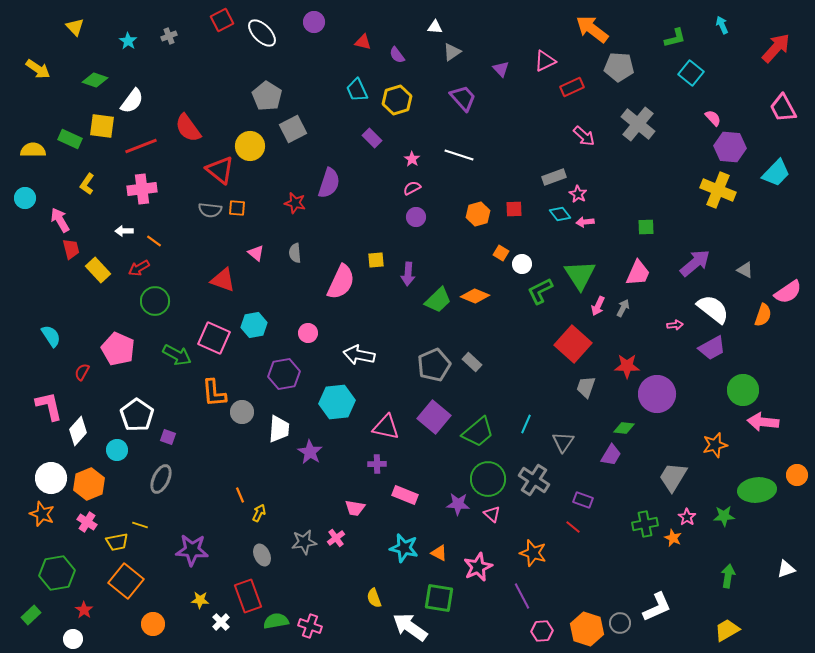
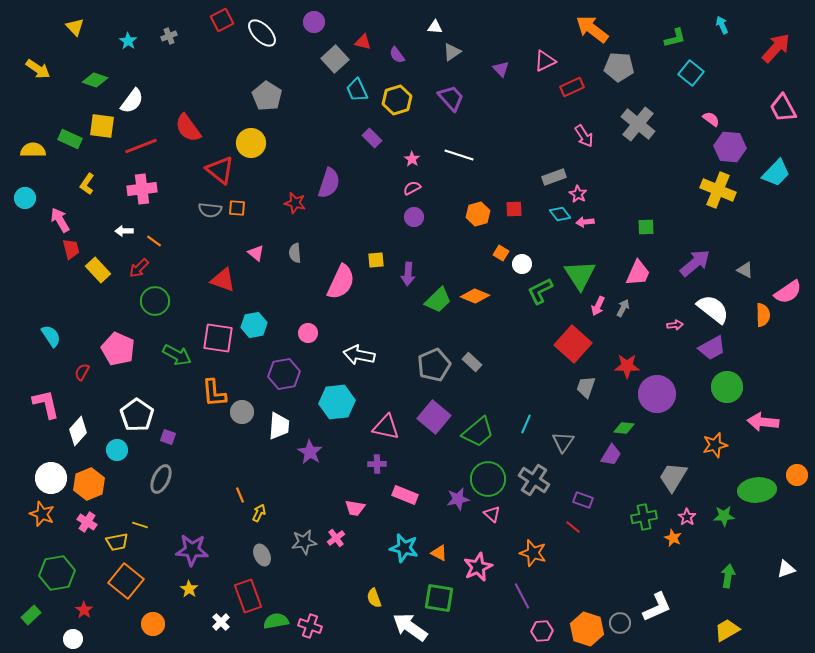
purple trapezoid at (463, 98): moved 12 px left
pink semicircle at (713, 118): moved 2 px left, 1 px down; rotated 12 degrees counterclockwise
gray square at (293, 129): moved 42 px right, 70 px up; rotated 16 degrees counterclockwise
pink arrow at (584, 136): rotated 15 degrees clockwise
yellow circle at (250, 146): moved 1 px right, 3 px up
purple circle at (416, 217): moved 2 px left
red arrow at (139, 268): rotated 15 degrees counterclockwise
orange semicircle at (763, 315): rotated 20 degrees counterclockwise
pink square at (214, 338): moved 4 px right; rotated 16 degrees counterclockwise
green circle at (743, 390): moved 16 px left, 3 px up
pink L-shape at (49, 406): moved 3 px left, 2 px up
white trapezoid at (279, 429): moved 3 px up
purple star at (458, 504): moved 5 px up; rotated 15 degrees counterclockwise
green cross at (645, 524): moved 1 px left, 7 px up
yellow star at (200, 600): moved 11 px left, 11 px up; rotated 30 degrees clockwise
